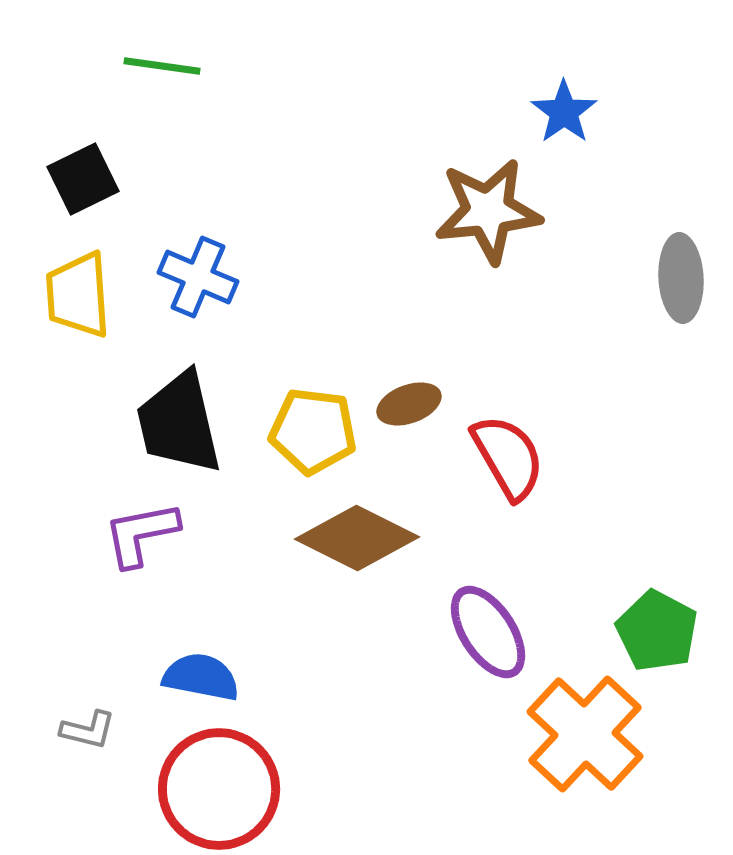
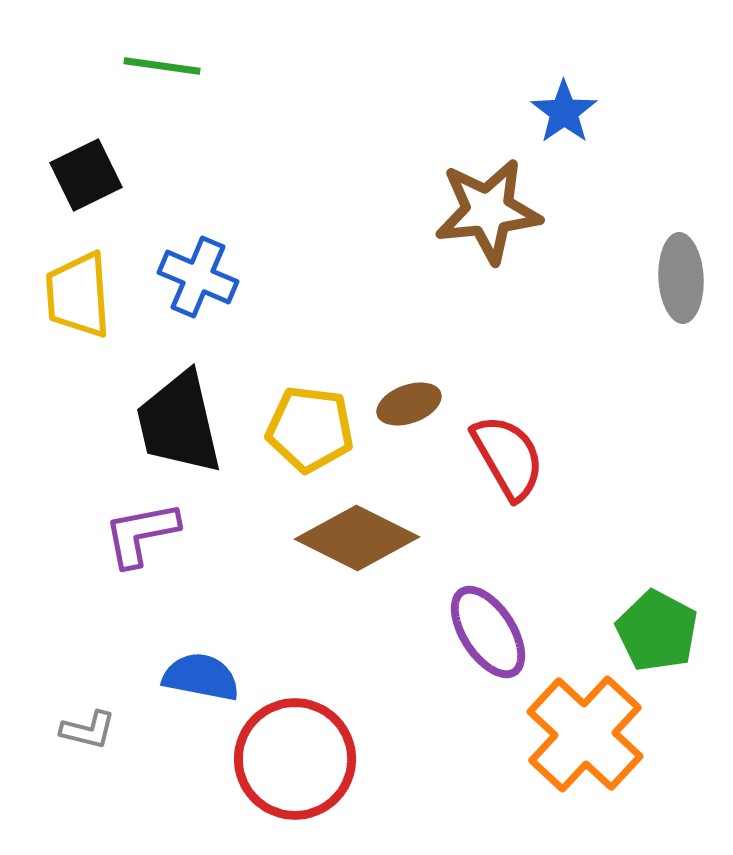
black square: moved 3 px right, 4 px up
yellow pentagon: moved 3 px left, 2 px up
red circle: moved 76 px right, 30 px up
